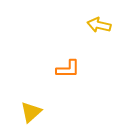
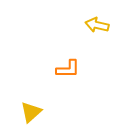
yellow arrow: moved 2 px left
